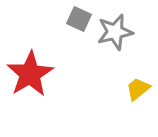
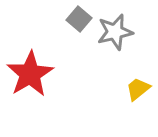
gray square: rotated 15 degrees clockwise
